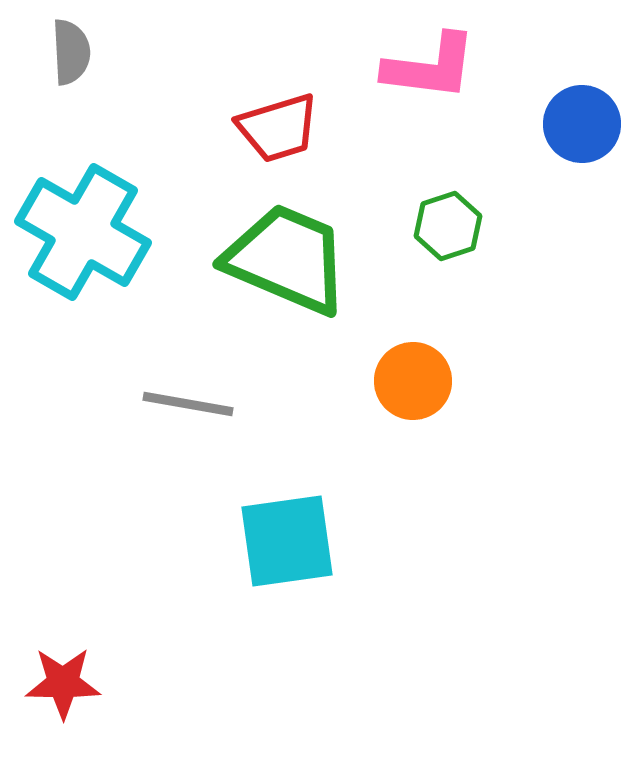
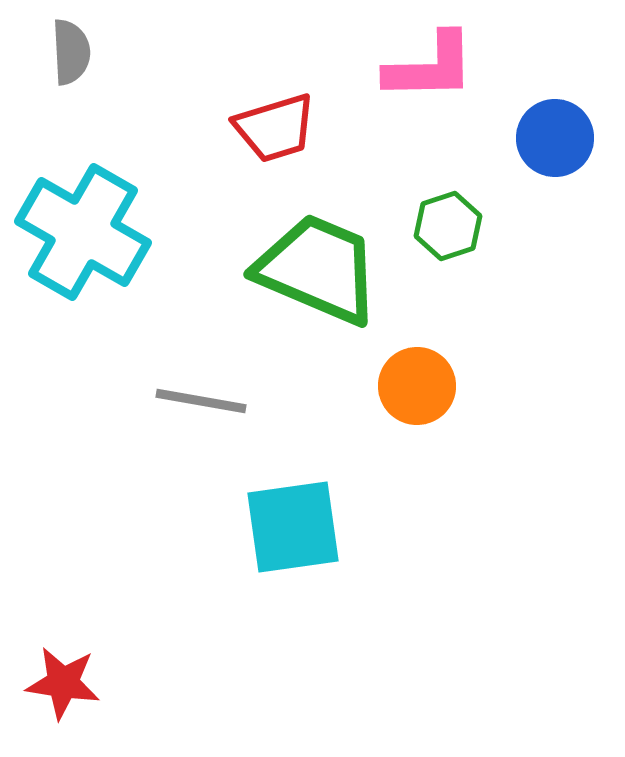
pink L-shape: rotated 8 degrees counterclockwise
blue circle: moved 27 px left, 14 px down
red trapezoid: moved 3 px left
green trapezoid: moved 31 px right, 10 px down
orange circle: moved 4 px right, 5 px down
gray line: moved 13 px right, 3 px up
cyan square: moved 6 px right, 14 px up
red star: rotated 8 degrees clockwise
